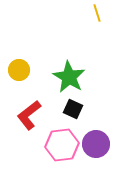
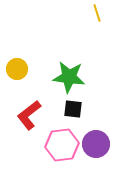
yellow circle: moved 2 px left, 1 px up
green star: rotated 24 degrees counterclockwise
black square: rotated 18 degrees counterclockwise
